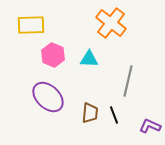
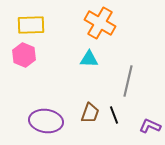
orange cross: moved 11 px left; rotated 8 degrees counterclockwise
pink hexagon: moved 29 px left
purple ellipse: moved 2 px left, 24 px down; rotated 36 degrees counterclockwise
brown trapezoid: rotated 15 degrees clockwise
